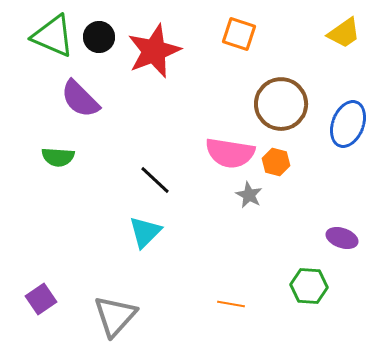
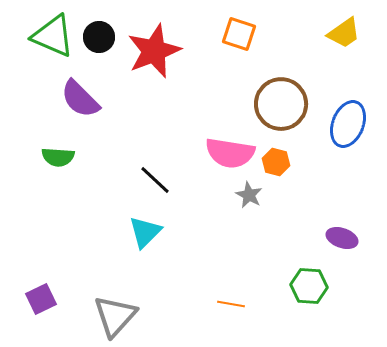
purple square: rotated 8 degrees clockwise
